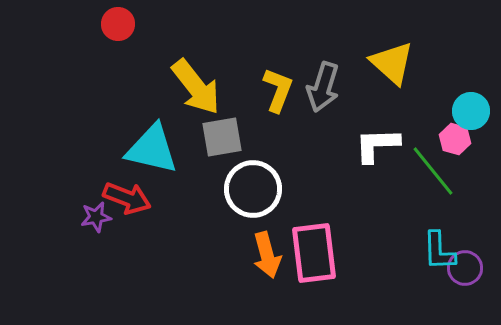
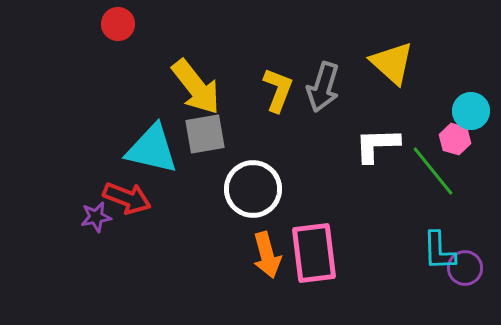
gray square: moved 17 px left, 3 px up
